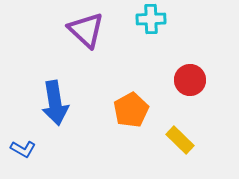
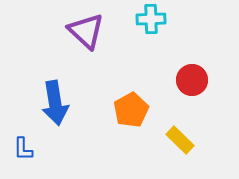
purple triangle: moved 1 px down
red circle: moved 2 px right
blue L-shape: rotated 60 degrees clockwise
